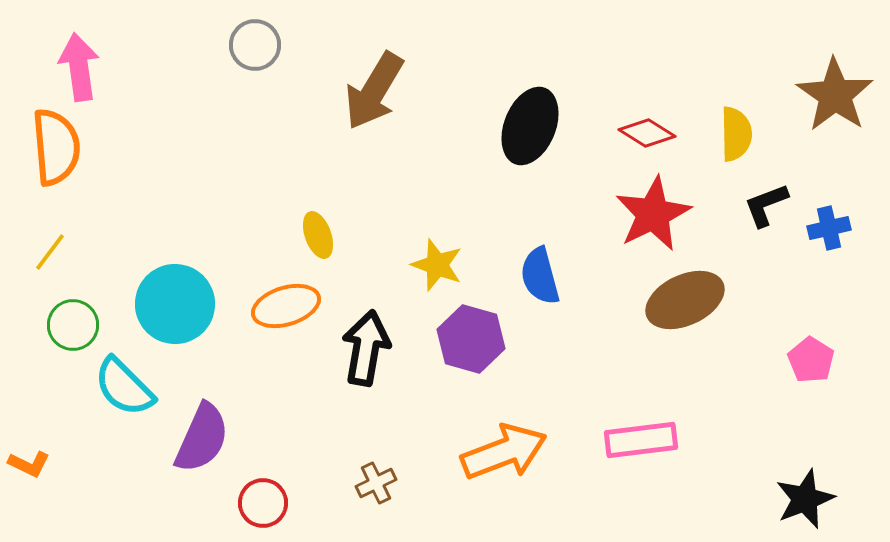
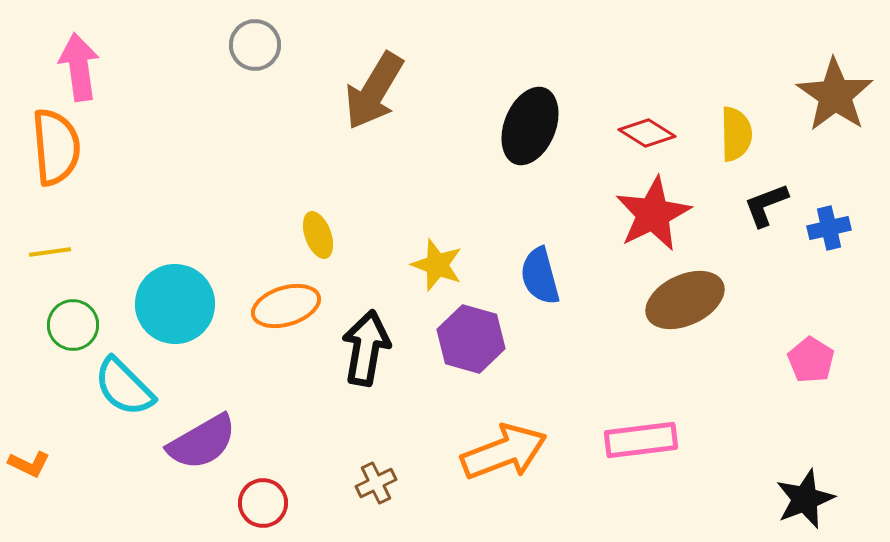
yellow line: rotated 45 degrees clockwise
purple semicircle: moved 4 px down; rotated 36 degrees clockwise
